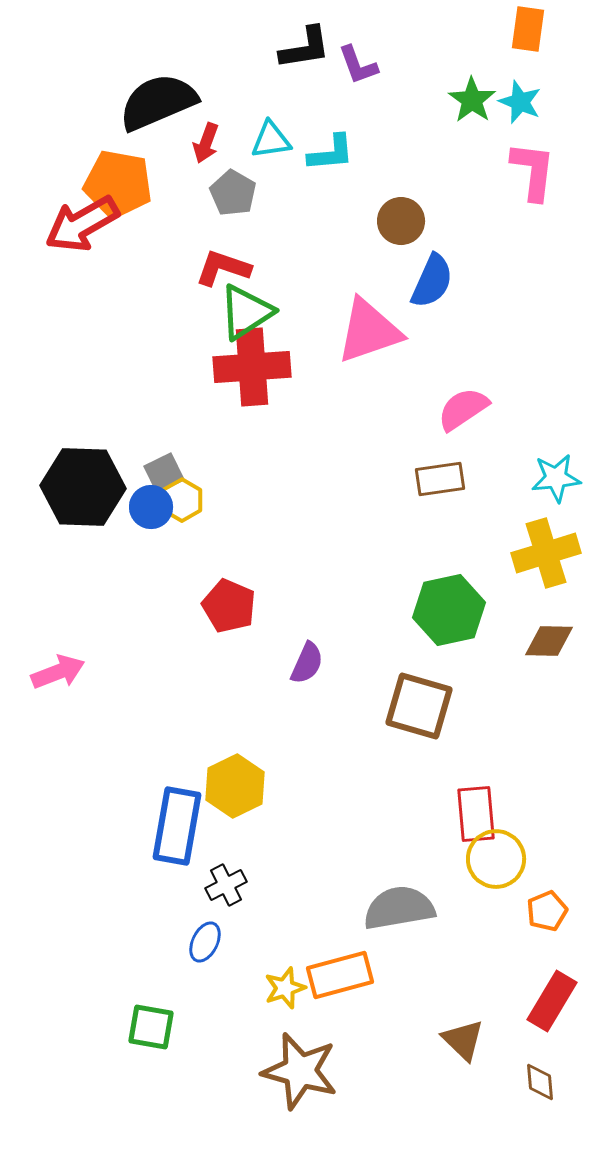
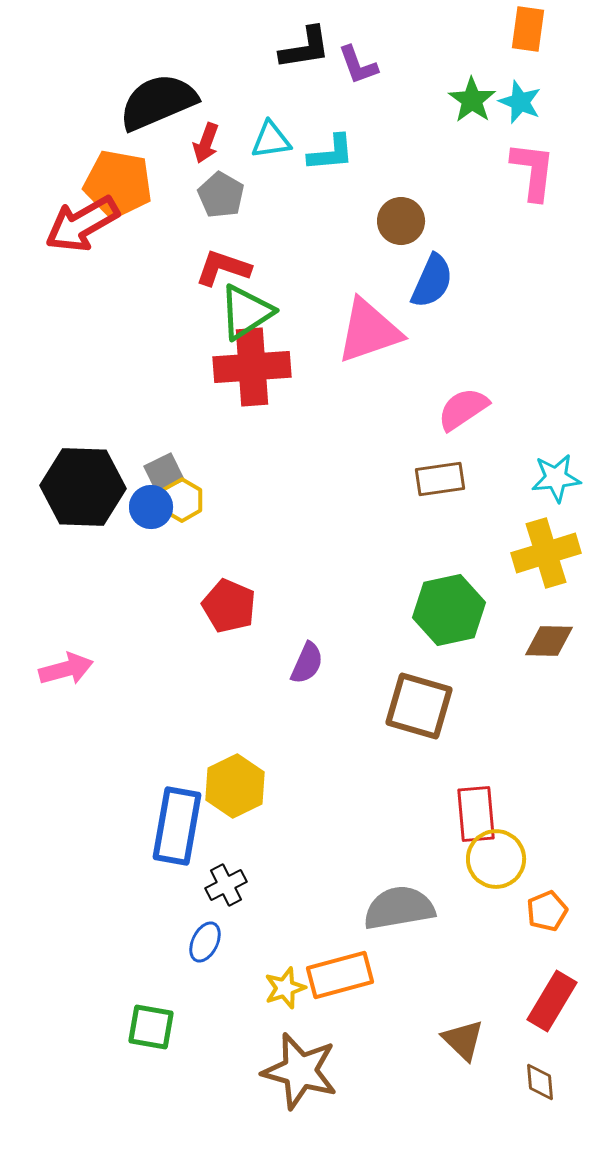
gray pentagon at (233, 193): moved 12 px left, 2 px down
pink arrow at (58, 672): moved 8 px right, 3 px up; rotated 6 degrees clockwise
